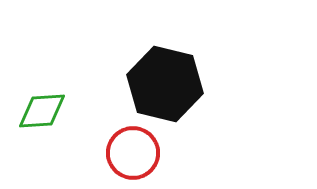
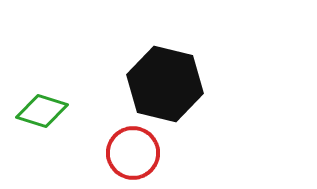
green diamond: rotated 21 degrees clockwise
